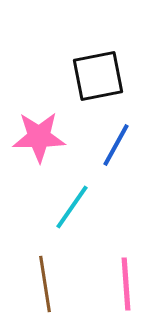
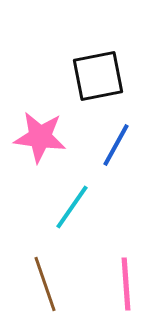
pink star: moved 1 px right; rotated 8 degrees clockwise
brown line: rotated 10 degrees counterclockwise
